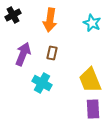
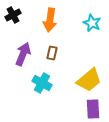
yellow trapezoid: moved 1 px left; rotated 108 degrees counterclockwise
